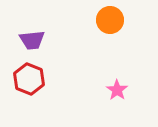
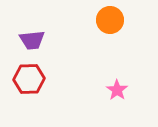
red hexagon: rotated 24 degrees counterclockwise
